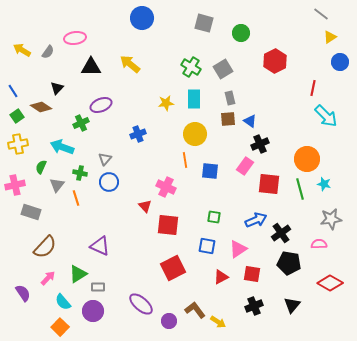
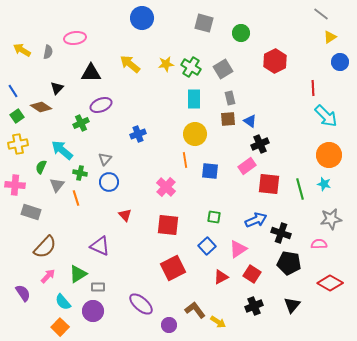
gray semicircle at (48, 52): rotated 24 degrees counterclockwise
black triangle at (91, 67): moved 6 px down
red line at (313, 88): rotated 14 degrees counterclockwise
yellow star at (166, 103): moved 39 px up
cyan arrow at (62, 147): moved 3 px down; rotated 20 degrees clockwise
orange circle at (307, 159): moved 22 px right, 4 px up
pink rectangle at (245, 166): moved 2 px right; rotated 18 degrees clockwise
pink cross at (15, 185): rotated 18 degrees clockwise
pink cross at (166, 187): rotated 18 degrees clockwise
red triangle at (145, 206): moved 20 px left, 9 px down
black cross at (281, 233): rotated 36 degrees counterclockwise
blue square at (207, 246): rotated 36 degrees clockwise
red square at (252, 274): rotated 24 degrees clockwise
pink arrow at (48, 278): moved 2 px up
purple circle at (169, 321): moved 4 px down
